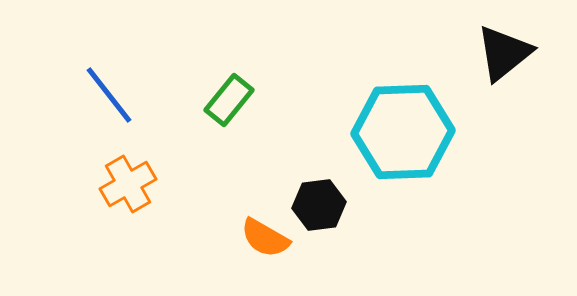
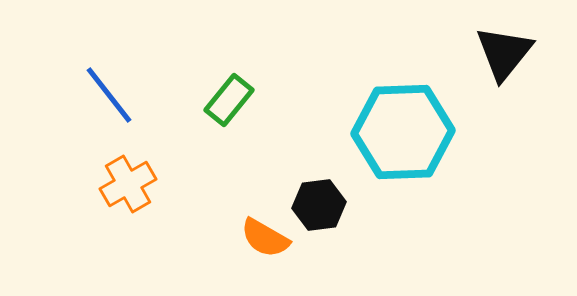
black triangle: rotated 12 degrees counterclockwise
